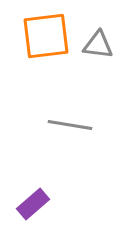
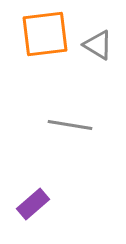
orange square: moved 1 px left, 2 px up
gray triangle: rotated 24 degrees clockwise
